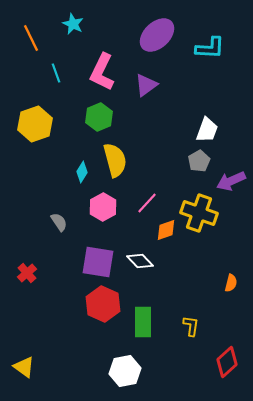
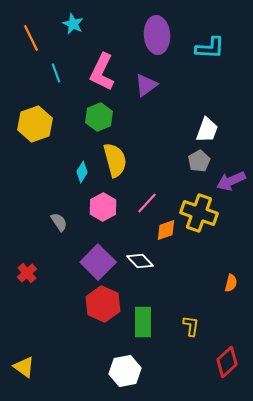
purple ellipse: rotated 51 degrees counterclockwise
purple square: rotated 36 degrees clockwise
